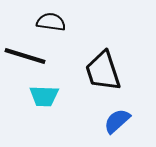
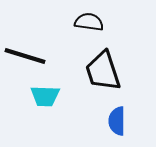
black semicircle: moved 38 px right
cyan trapezoid: moved 1 px right
blue semicircle: rotated 48 degrees counterclockwise
